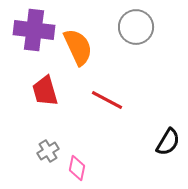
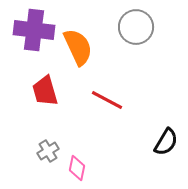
black semicircle: moved 2 px left
